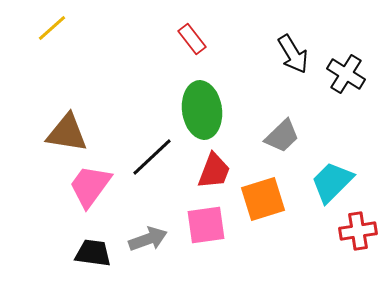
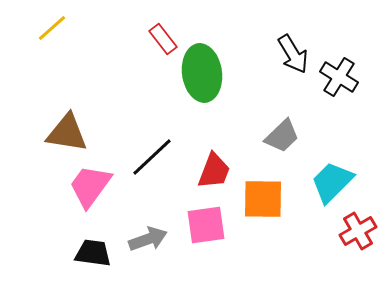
red rectangle: moved 29 px left
black cross: moved 7 px left, 3 px down
green ellipse: moved 37 px up
orange square: rotated 18 degrees clockwise
red cross: rotated 21 degrees counterclockwise
